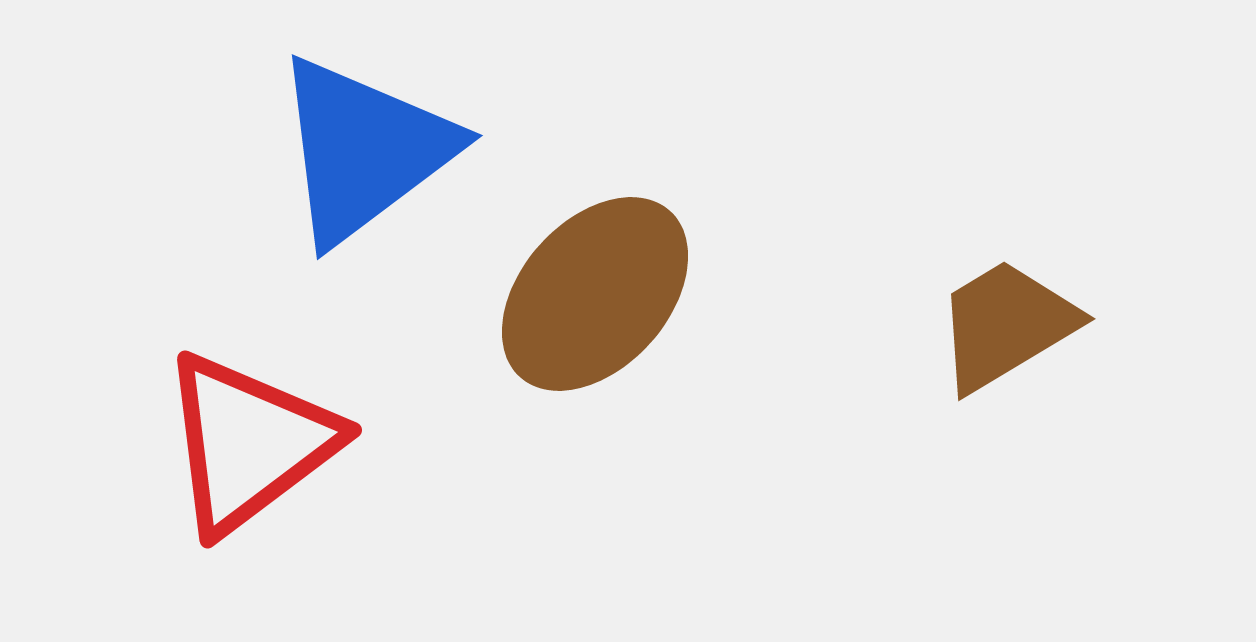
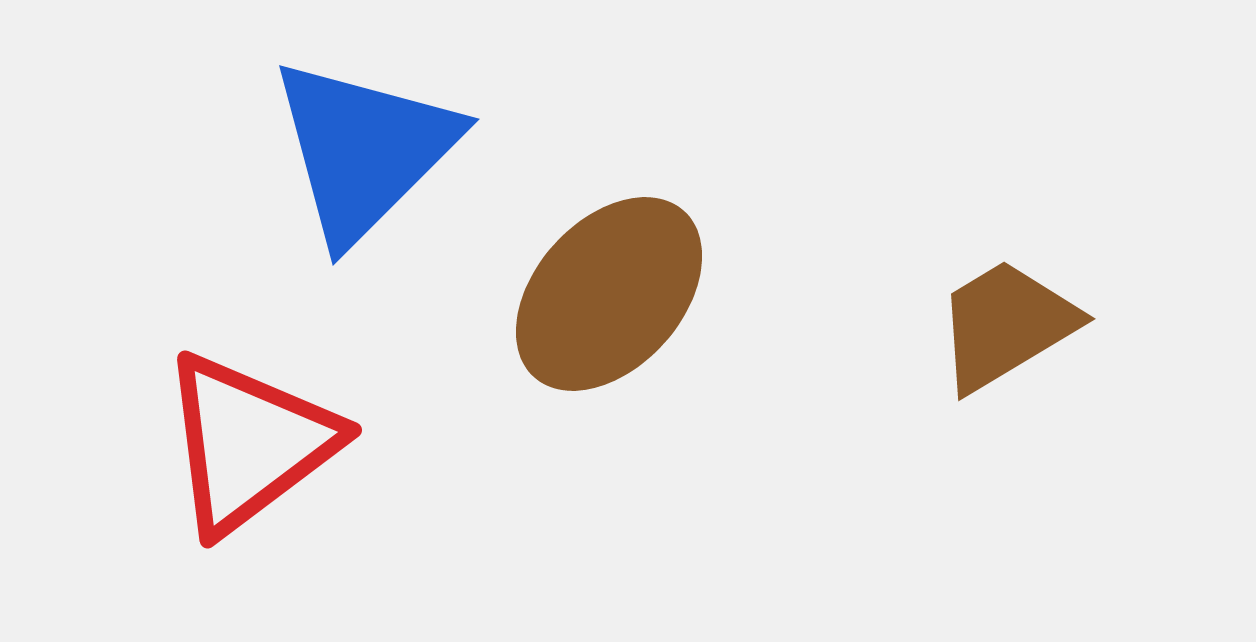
blue triangle: rotated 8 degrees counterclockwise
brown ellipse: moved 14 px right
